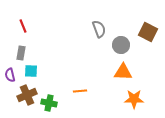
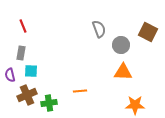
orange star: moved 1 px right, 6 px down
green cross: rotated 21 degrees counterclockwise
